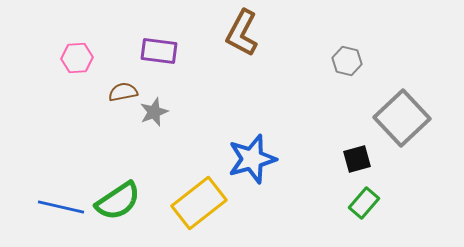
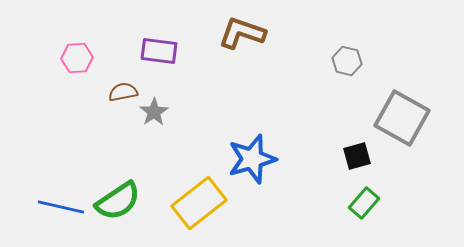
brown L-shape: rotated 81 degrees clockwise
gray star: rotated 12 degrees counterclockwise
gray square: rotated 18 degrees counterclockwise
black square: moved 3 px up
